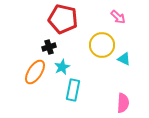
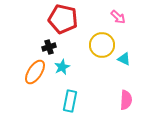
cyan rectangle: moved 3 px left, 11 px down
pink semicircle: moved 3 px right, 3 px up
